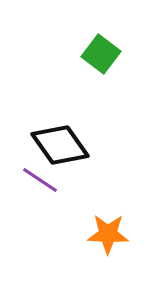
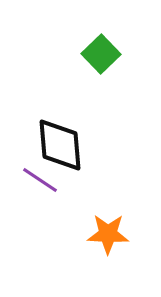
green square: rotated 9 degrees clockwise
black diamond: rotated 30 degrees clockwise
